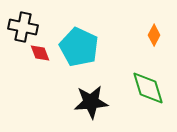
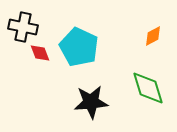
orange diamond: moved 1 px left, 1 px down; rotated 35 degrees clockwise
